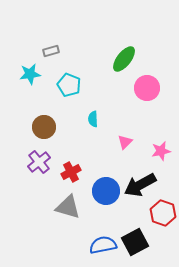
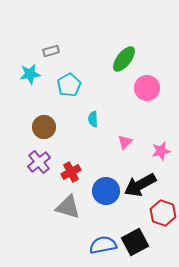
cyan pentagon: rotated 20 degrees clockwise
